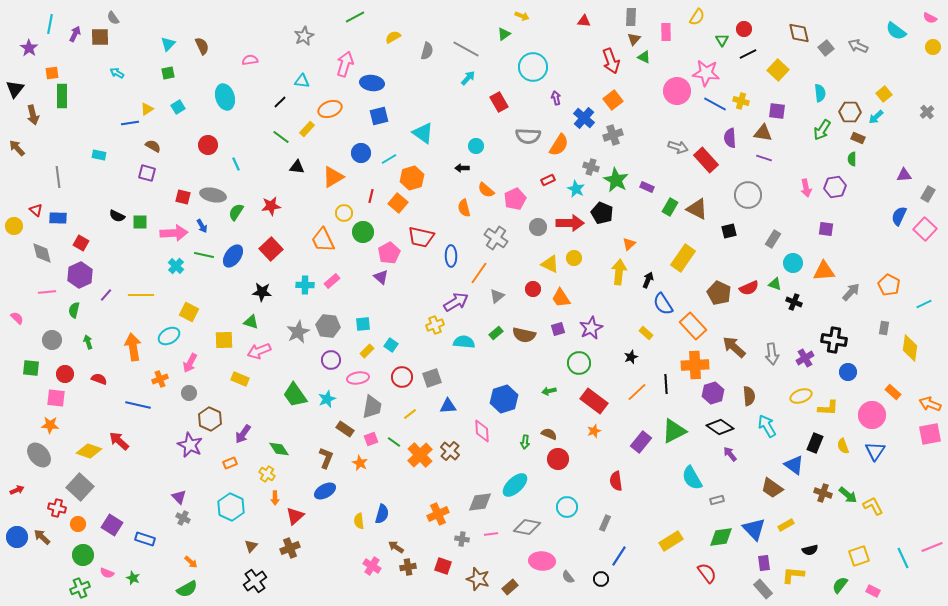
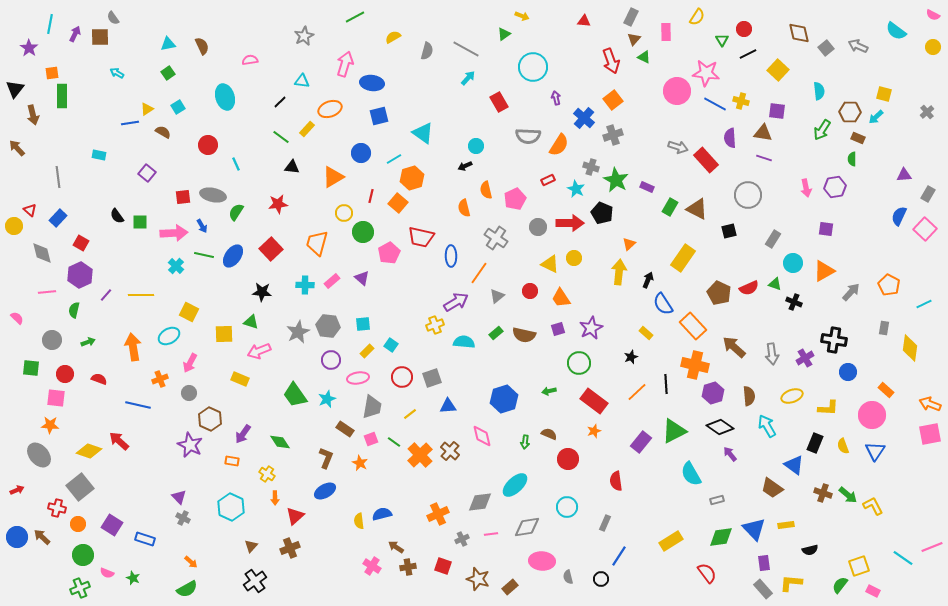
gray rectangle at (631, 17): rotated 24 degrees clockwise
pink semicircle at (930, 18): moved 3 px right, 3 px up
cyan triangle at (168, 44): rotated 35 degrees clockwise
green square at (168, 73): rotated 24 degrees counterclockwise
cyan semicircle at (820, 93): moved 1 px left, 2 px up
yellow square at (884, 94): rotated 35 degrees counterclockwise
brown semicircle at (153, 146): moved 10 px right, 14 px up
cyan line at (389, 159): moved 5 px right
black triangle at (297, 167): moved 5 px left
black arrow at (462, 168): moved 3 px right, 2 px up; rotated 24 degrees counterclockwise
purple square at (147, 173): rotated 24 degrees clockwise
orange semicircle at (486, 190): rotated 36 degrees clockwise
red square at (183, 197): rotated 21 degrees counterclockwise
red star at (271, 206): moved 7 px right, 2 px up
red triangle at (36, 210): moved 6 px left
black semicircle at (117, 216): rotated 28 degrees clockwise
blue rectangle at (58, 218): rotated 48 degrees counterclockwise
orange trapezoid at (323, 240): moved 6 px left, 3 px down; rotated 40 degrees clockwise
orange triangle at (824, 271): rotated 25 degrees counterclockwise
purple triangle at (381, 277): moved 19 px left, 1 px down
red circle at (533, 289): moved 3 px left, 2 px down
yellow square at (224, 340): moved 6 px up
green arrow at (88, 342): rotated 88 degrees clockwise
orange cross at (695, 365): rotated 16 degrees clockwise
orange rectangle at (893, 392): moved 7 px left, 2 px up
yellow ellipse at (801, 396): moved 9 px left
pink diamond at (482, 431): moved 5 px down; rotated 10 degrees counterclockwise
green diamond at (279, 449): moved 1 px right, 7 px up
red circle at (558, 459): moved 10 px right
orange rectangle at (230, 463): moved 2 px right, 2 px up; rotated 32 degrees clockwise
cyan semicircle at (692, 478): moved 1 px left, 4 px up
gray square at (80, 487): rotated 8 degrees clockwise
blue semicircle at (382, 514): rotated 120 degrees counterclockwise
yellow rectangle at (786, 525): rotated 21 degrees clockwise
gray diamond at (527, 527): rotated 20 degrees counterclockwise
gray cross at (462, 539): rotated 32 degrees counterclockwise
yellow square at (859, 556): moved 10 px down
cyan line at (903, 558): rotated 30 degrees counterclockwise
yellow L-shape at (793, 575): moved 2 px left, 8 px down
gray semicircle at (568, 577): rotated 24 degrees clockwise
